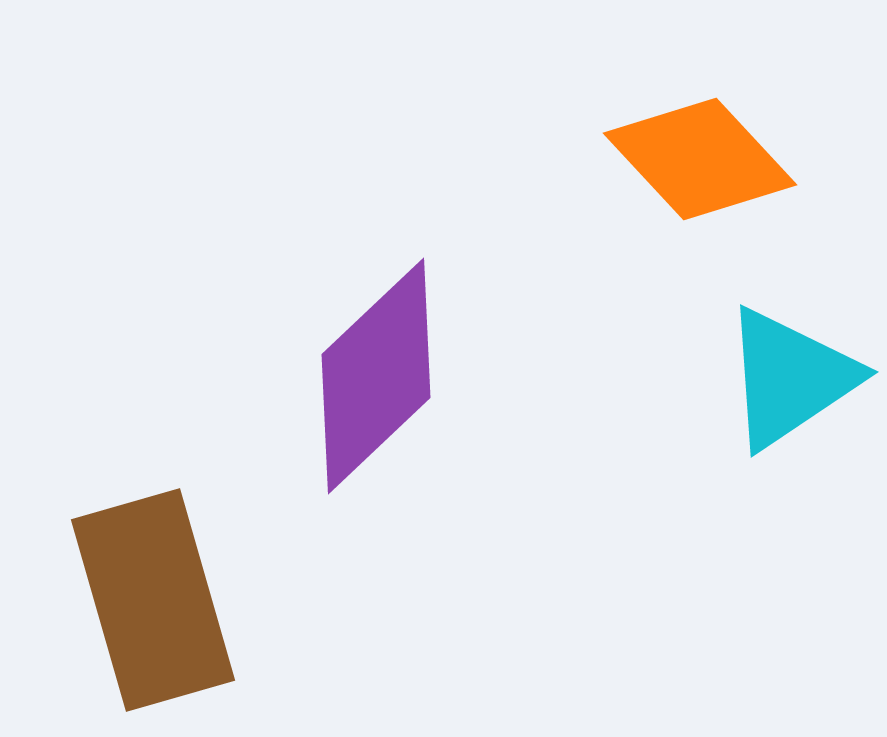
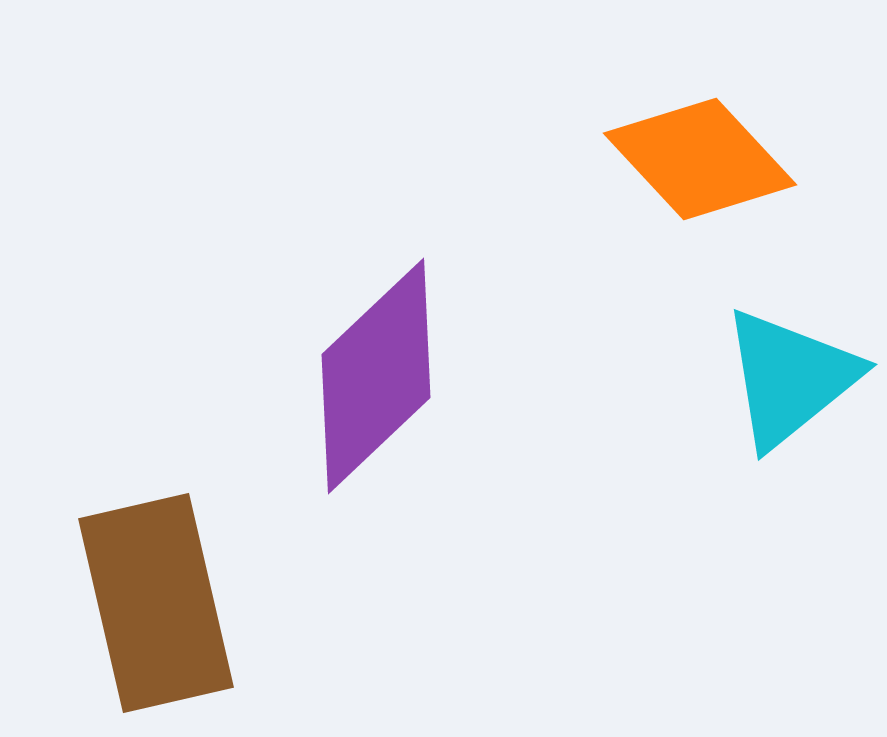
cyan triangle: rotated 5 degrees counterclockwise
brown rectangle: moved 3 px right, 3 px down; rotated 3 degrees clockwise
